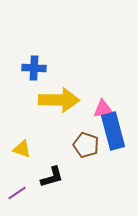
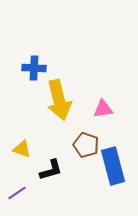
yellow arrow: rotated 75 degrees clockwise
blue rectangle: moved 35 px down
black L-shape: moved 1 px left, 7 px up
